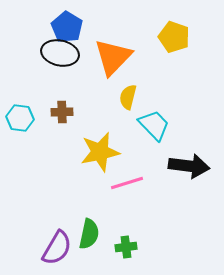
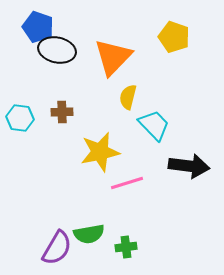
blue pentagon: moved 29 px left; rotated 12 degrees counterclockwise
black ellipse: moved 3 px left, 3 px up
green semicircle: rotated 68 degrees clockwise
